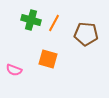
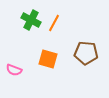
green cross: rotated 12 degrees clockwise
brown pentagon: moved 19 px down
